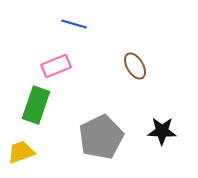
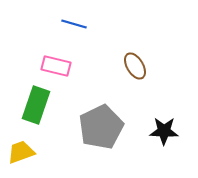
pink rectangle: rotated 36 degrees clockwise
black star: moved 2 px right
gray pentagon: moved 10 px up
